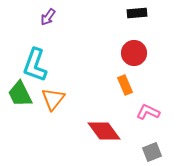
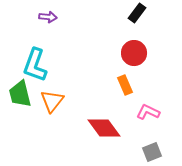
black rectangle: rotated 48 degrees counterclockwise
purple arrow: rotated 120 degrees counterclockwise
green trapezoid: rotated 12 degrees clockwise
orange triangle: moved 1 px left, 2 px down
red diamond: moved 3 px up
